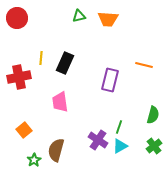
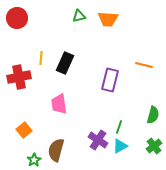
pink trapezoid: moved 1 px left, 2 px down
